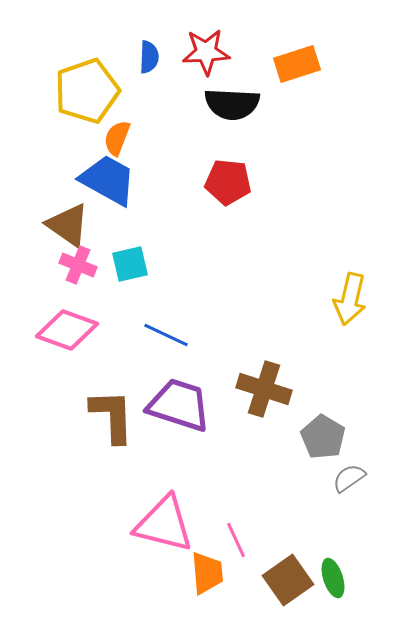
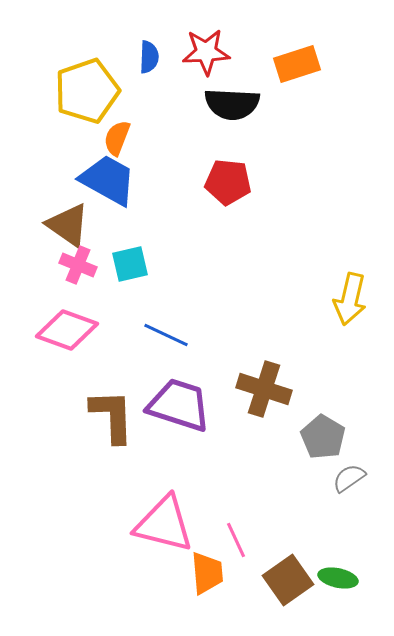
green ellipse: moved 5 px right; rotated 60 degrees counterclockwise
